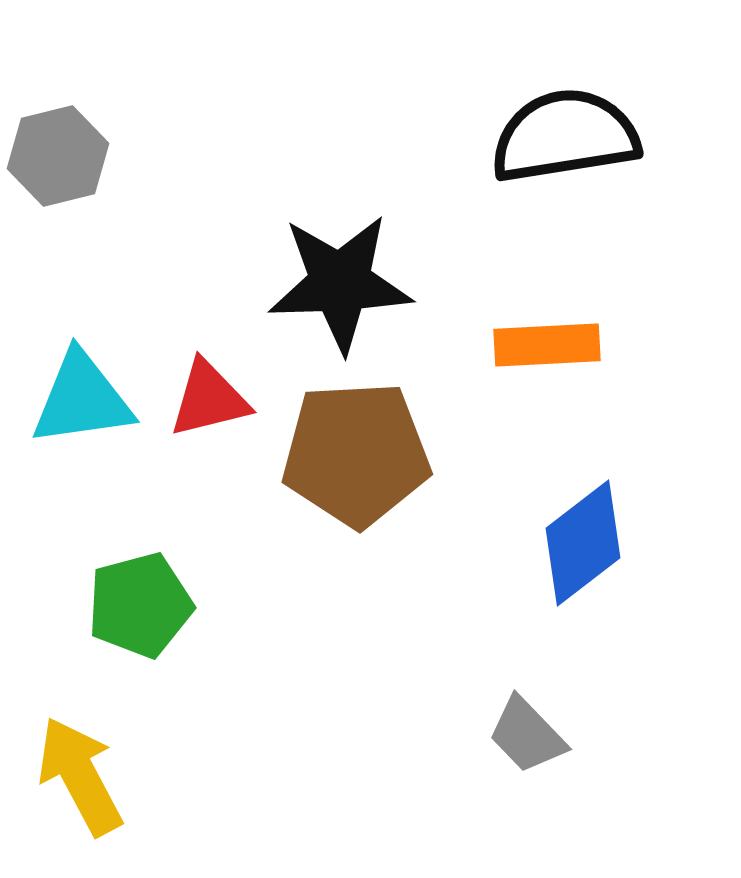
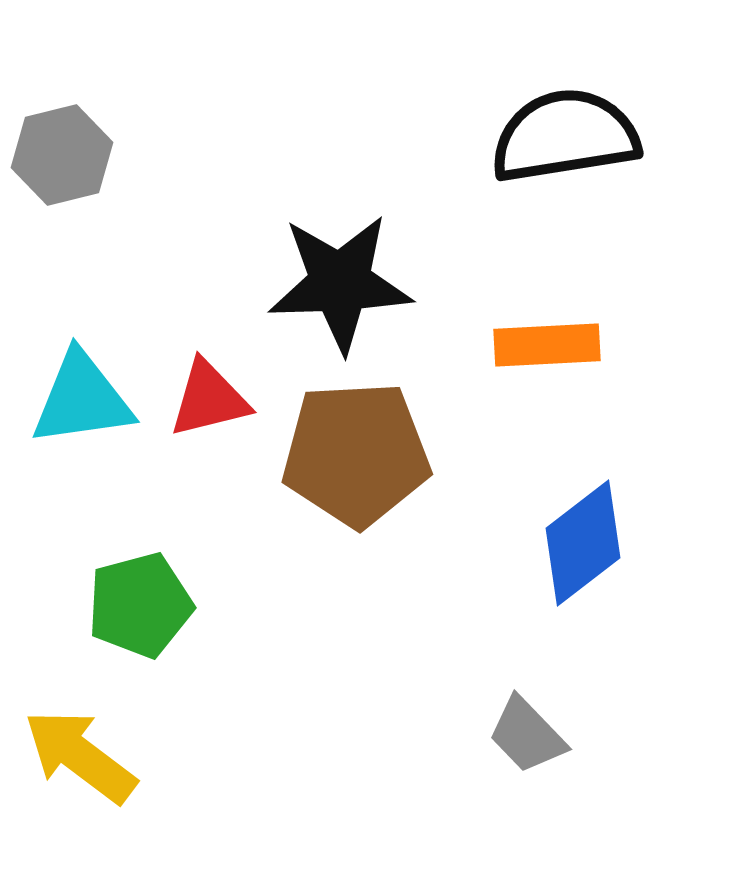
gray hexagon: moved 4 px right, 1 px up
yellow arrow: moved 20 px up; rotated 25 degrees counterclockwise
